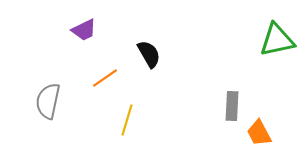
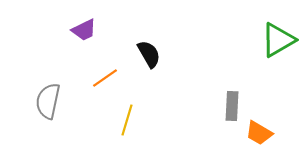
green triangle: moved 1 px right; rotated 18 degrees counterclockwise
orange trapezoid: rotated 32 degrees counterclockwise
